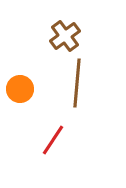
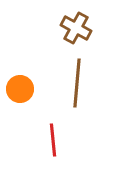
brown cross: moved 11 px right, 8 px up; rotated 24 degrees counterclockwise
red line: rotated 40 degrees counterclockwise
